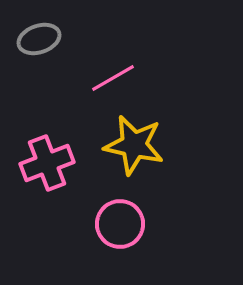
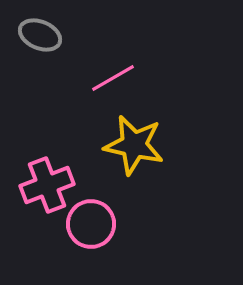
gray ellipse: moved 1 px right, 4 px up; rotated 42 degrees clockwise
pink cross: moved 22 px down
pink circle: moved 29 px left
